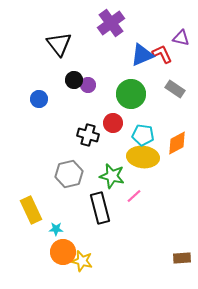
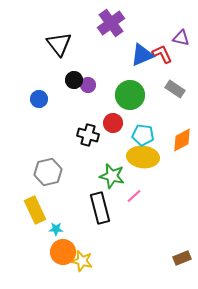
green circle: moved 1 px left, 1 px down
orange diamond: moved 5 px right, 3 px up
gray hexagon: moved 21 px left, 2 px up
yellow rectangle: moved 4 px right
brown rectangle: rotated 18 degrees counterclockwise
